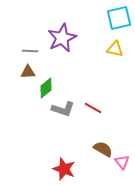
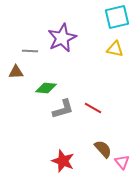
cyan square: moved 2 px left, 1 px up
brown triangle: moved 12 px left
green diamond: rotated 45 degrees clockwise
gray L-shape: rotated 35 degrees counterclockwise
brown semicircle: rotated 18 degrees clockwise
red star: moved 1 px left, 8 px up
